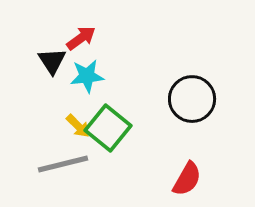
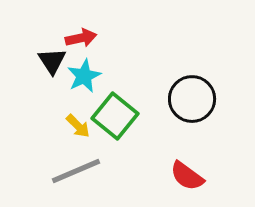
red arrow: rotated 24 degrees clockwise
cyan star: moved 3 px left; rotated 20 degrees counterclockwise
green square: moved 7 px right, 12 px up
gray line: moved 13 px right, 7 px down; rotated 9 degrees counterclockwise
red semicircle: moved 3 px up; rotated 96 degrees clockwise
